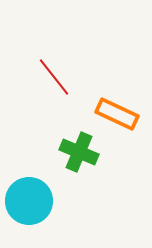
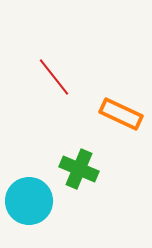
orange rectangle: moved 4 px right
green cross: moved 17 px down
